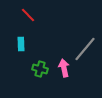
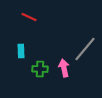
red line: moved 1 px right, 2 px down; rotated 21 degrees counterclockwise
cyan rectangle: moved 7 px down
green cross: rotated 14 degrees counterclockwise
